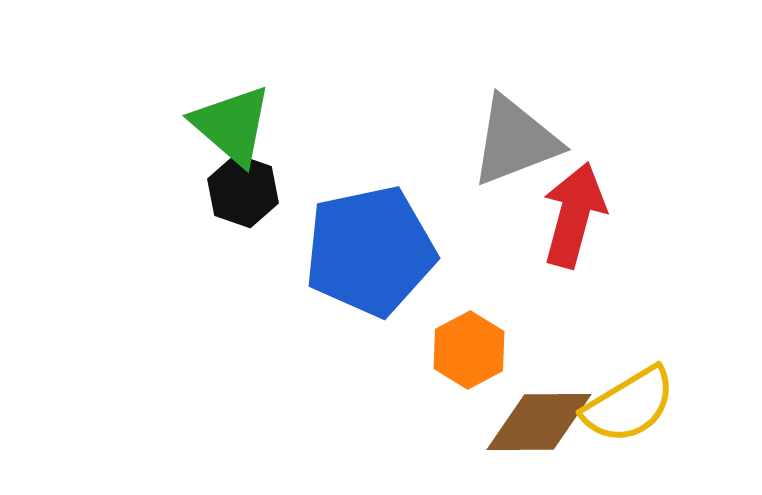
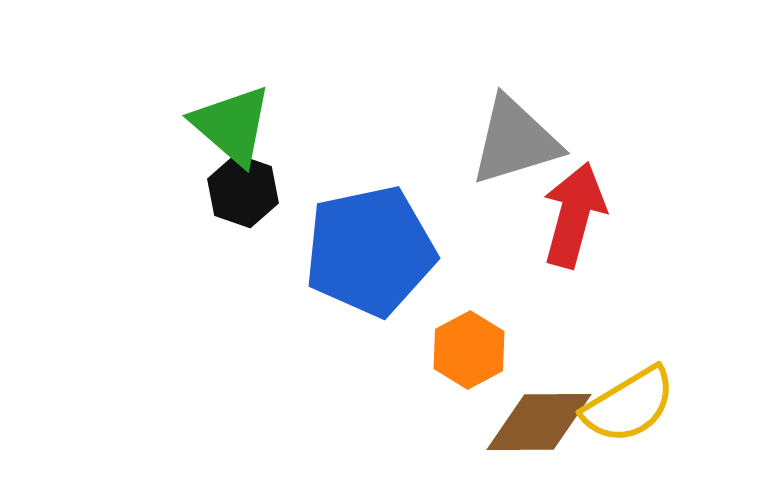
gray triangle: rotated 4 degrees clockwise
